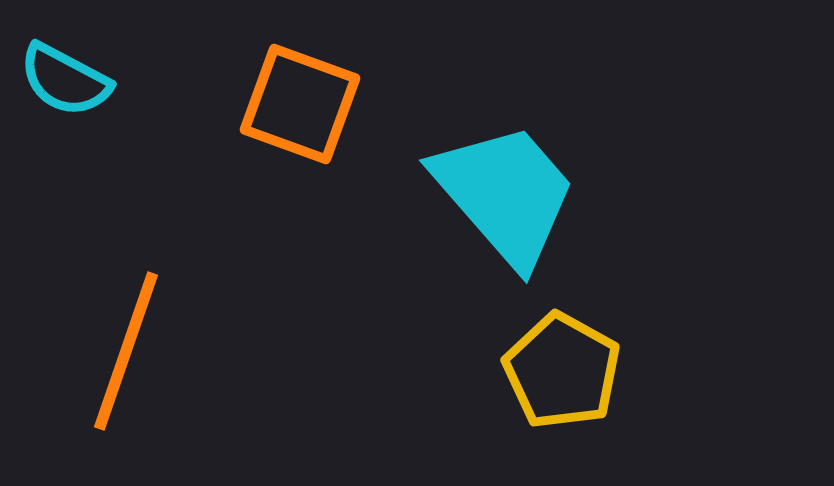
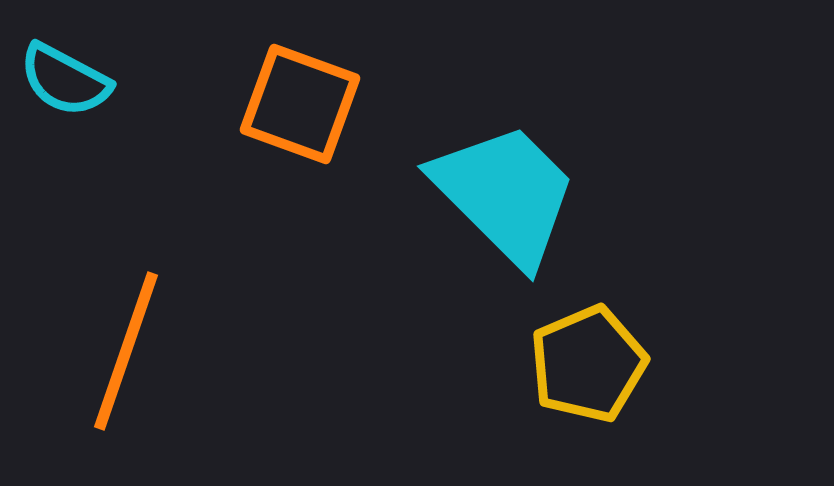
cyan trapezoid: rotated 4 degrees counterclockwise
yellow pentagon: moved 26 px right, 7 px up; rotated 20 degrees clockwise
